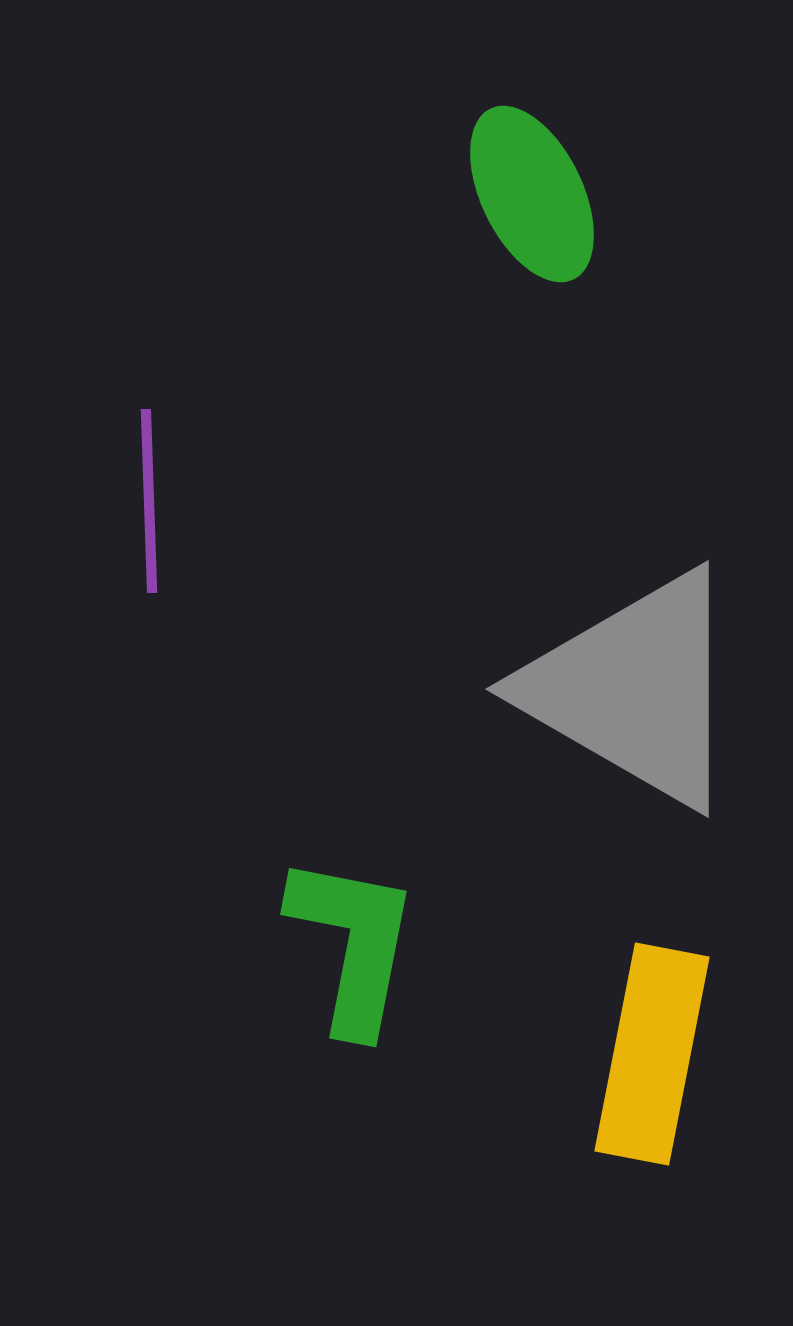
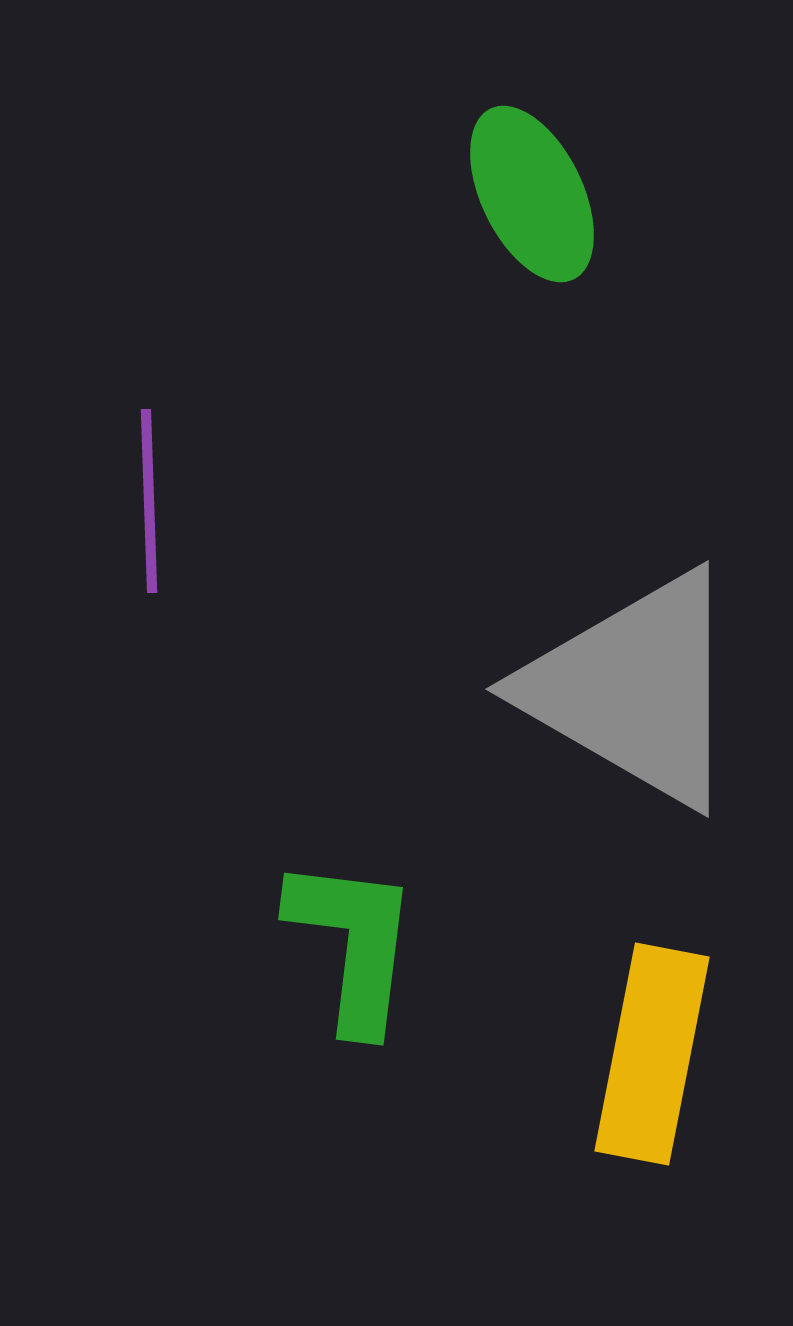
green L-shape: rotated 4 degrees counterclockwise
